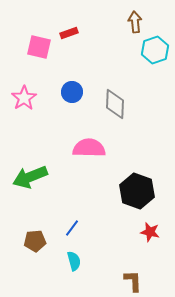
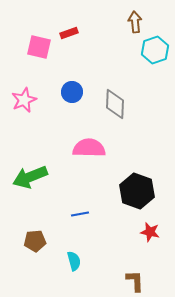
pink star: moved 2 px down; rotated 10 degrees clockwise
blue line: moved 8 px right, 14 px up; rotated 42 degrees clockwise
brown L-shape: moved 2 px right
